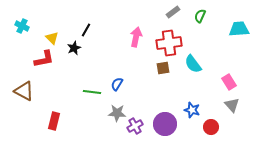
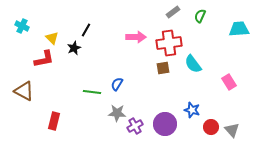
pink arrow: rotated 78 degrees clockwise
gray triangle: moved 25 px down
